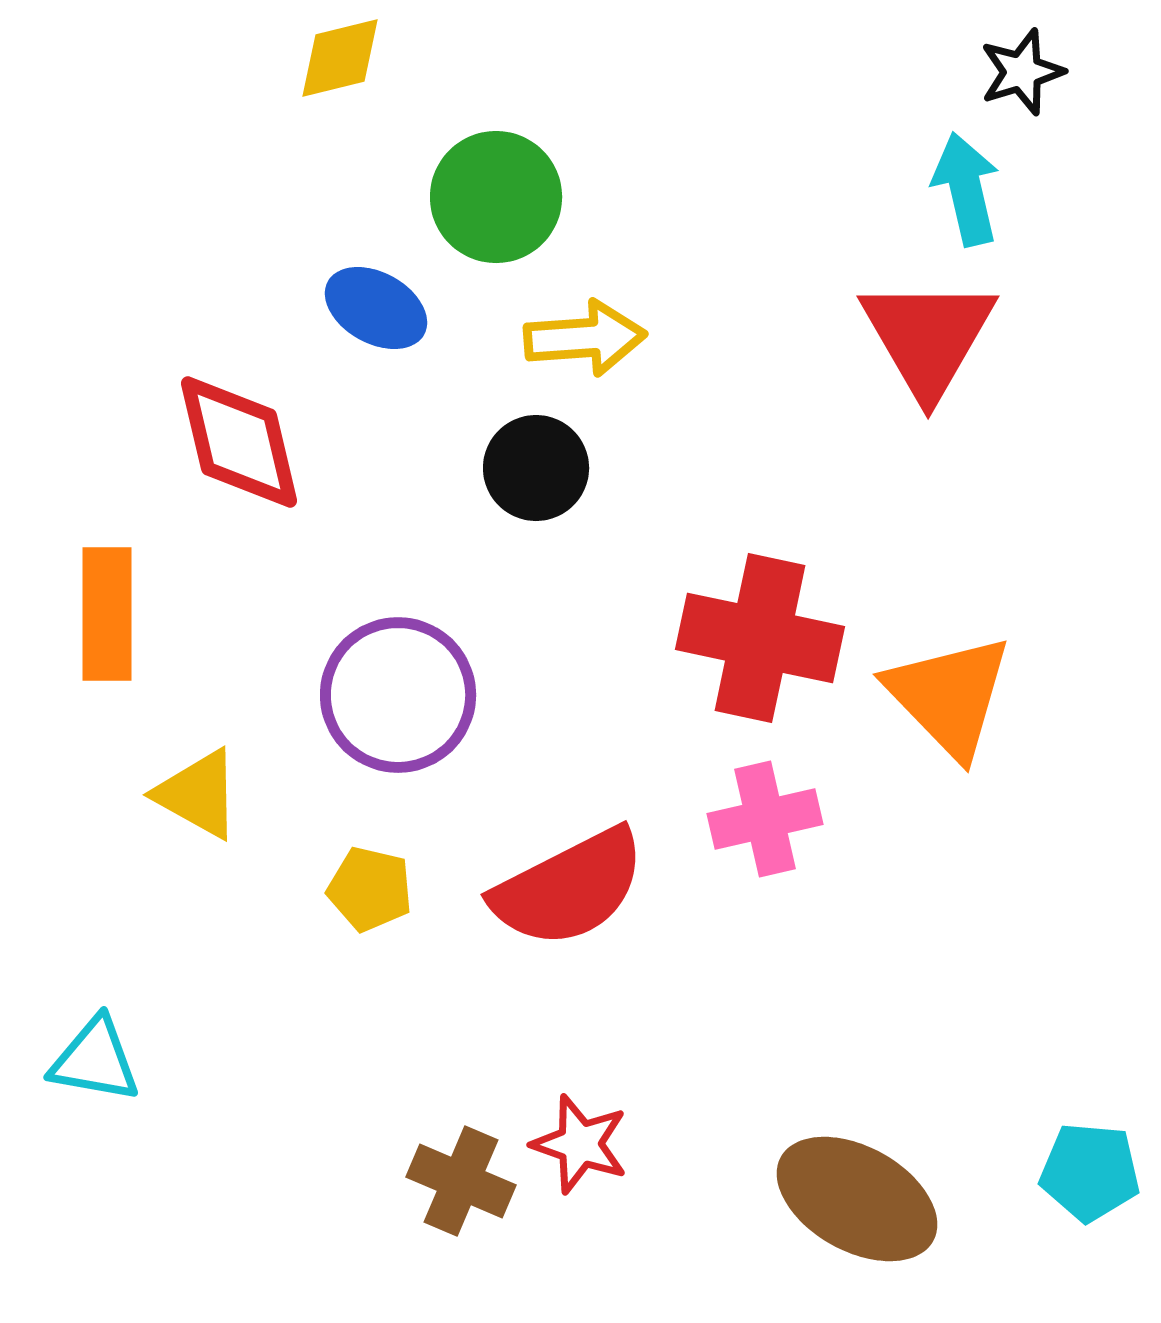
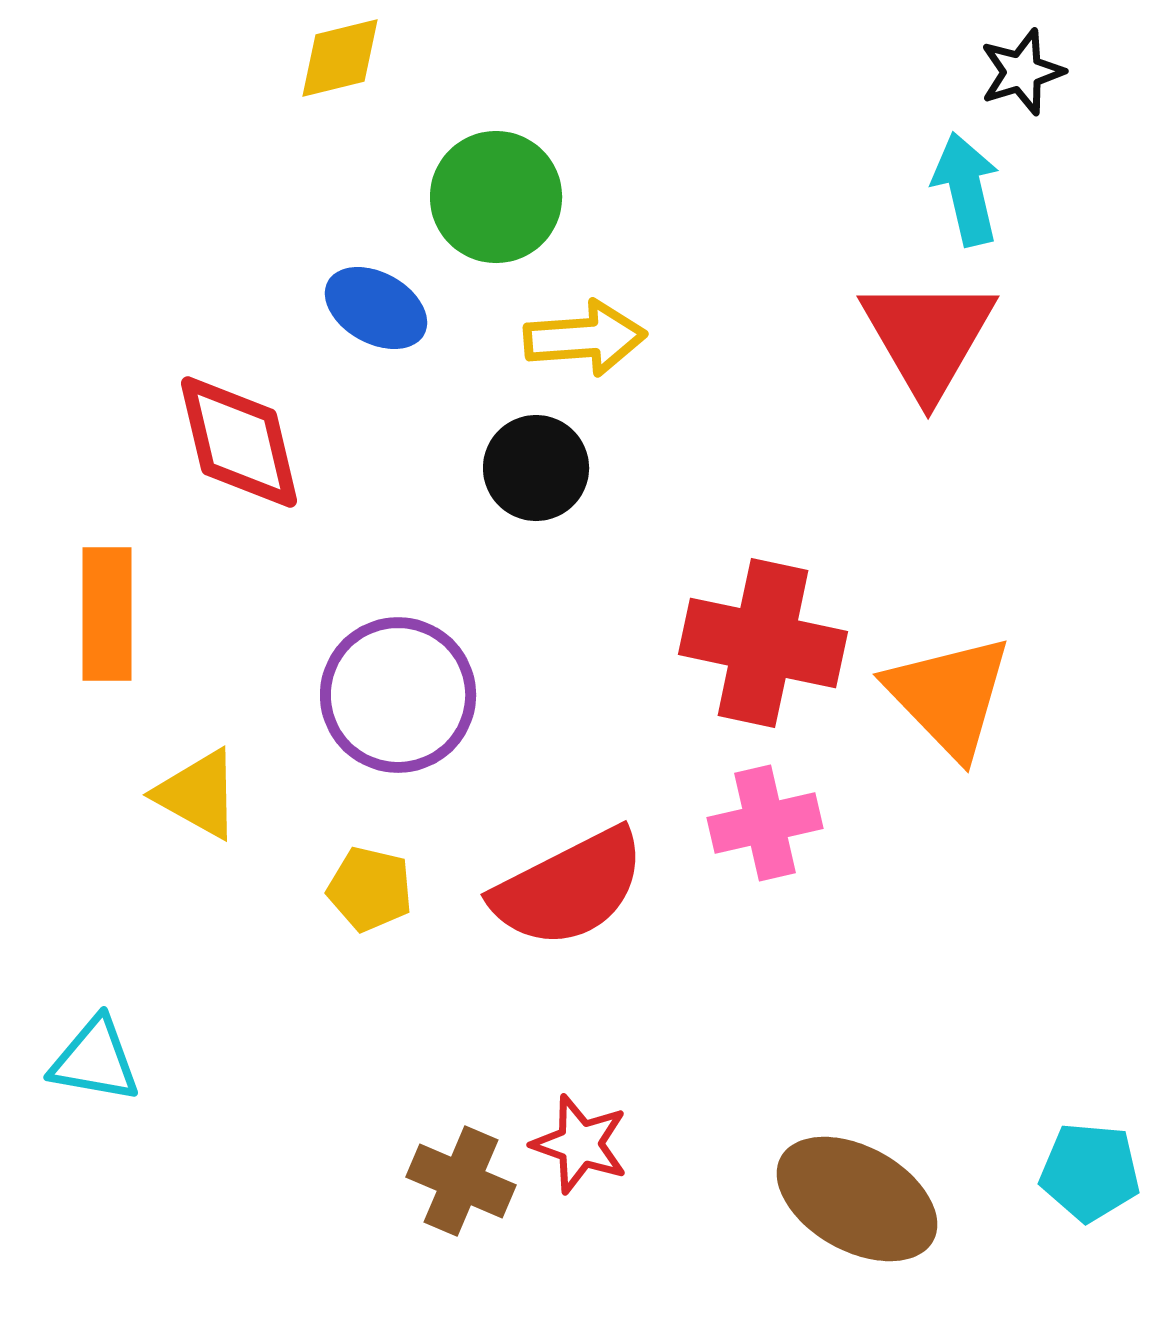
red cross: moved 3 px right, 5 px down
pink cross: moved 4 px down
